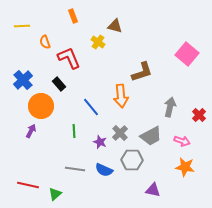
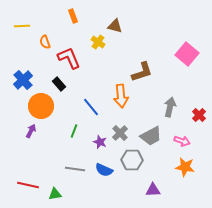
green line: rotated 24 degrees clockwise
purple triangle: rotated 14 degrees counterclockwise
green triangle: rotated 32 degrees clockwise
